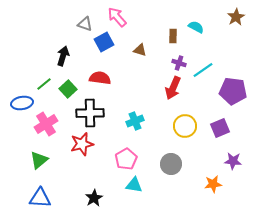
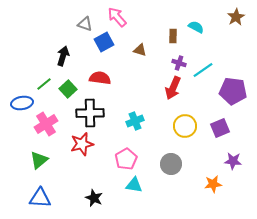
black star: rotated 18 degrees counterclockwise
